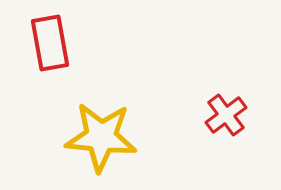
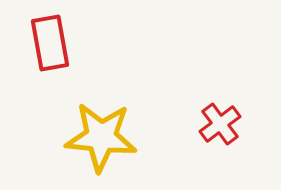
red cross: moved 6 px left, 9 px down
